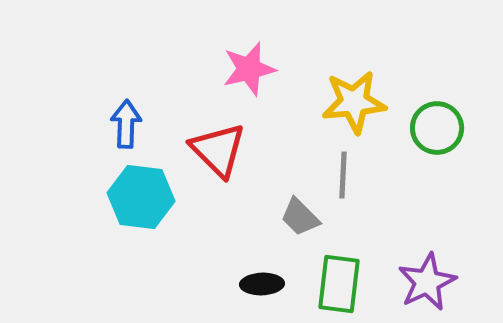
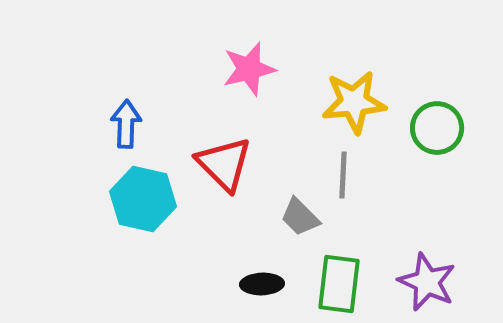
red triangle: moved 6 px right, 14 px down
cyan hexagon: moved 2 px right, 2 px down; rotated 6 degrees clockwise
purple star: rotated 22 degrees counterclockwise
